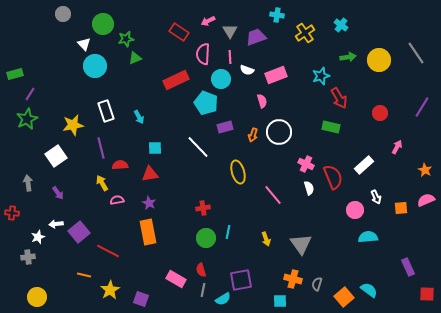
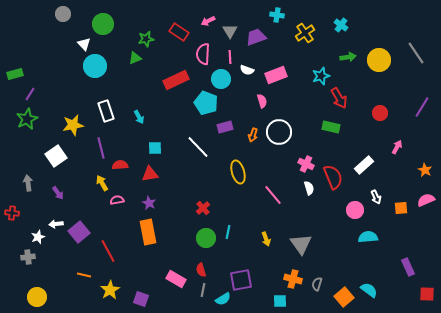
green star at (126, 39): moved 20 px right
red cross at (203, 208): rotated 32 degrees counterclockwise
red line at (108, 251): rotated 35 degrees clockwise
